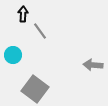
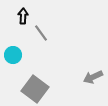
black arrow: moved 2 px down
gray line: moved 1 px right, 2 px down
gray arrow: moved 12 px down; rotated 30 degrees counterclockwise
